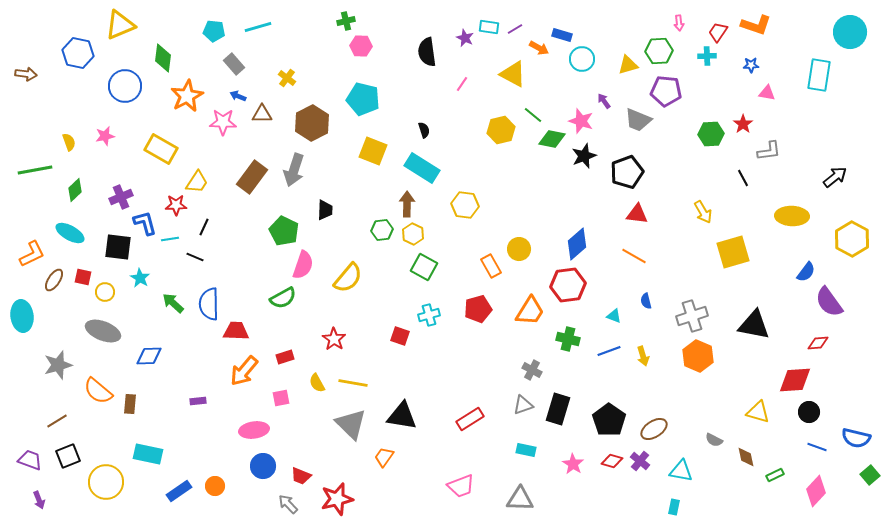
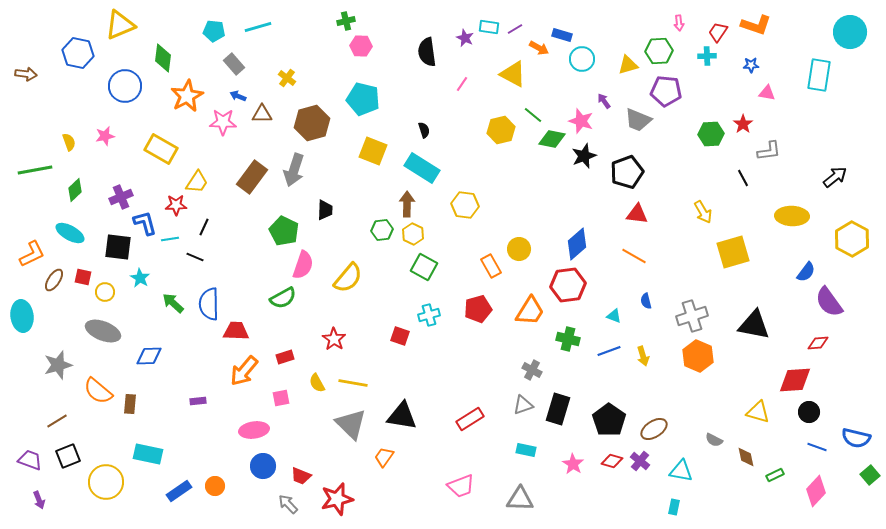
brown hexagon at (312, 123): rotated 12 degrees clockwise
